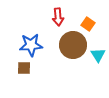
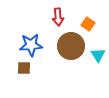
brown circle: moved 2 px left, 1 px down
